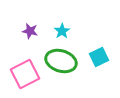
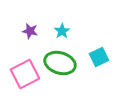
green ellipse: moved 1 px left, 2 px down
